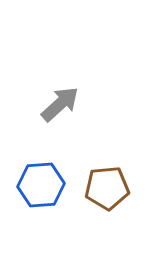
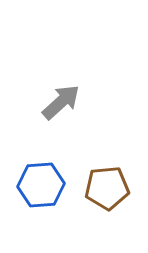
gray arrow: moved 1 px right, 2 px up
